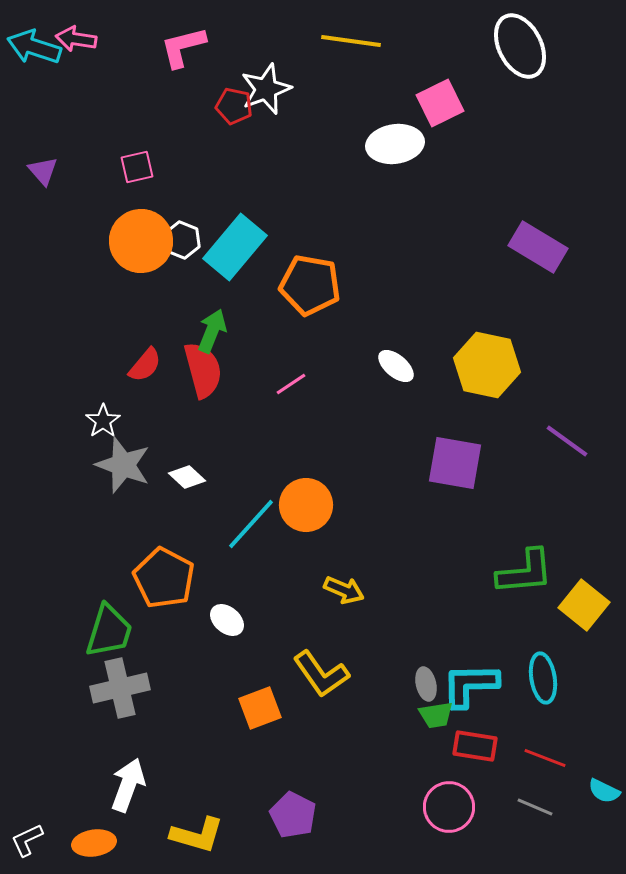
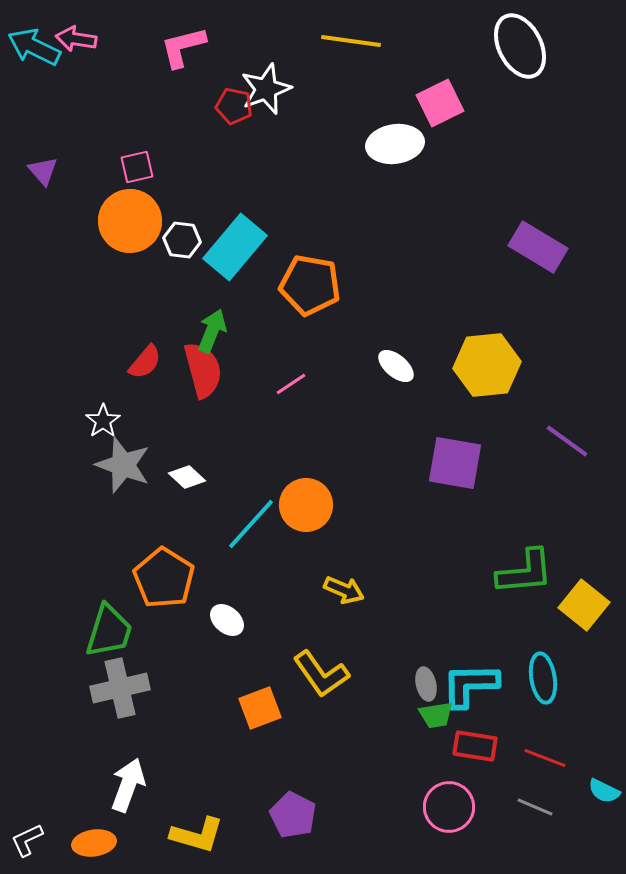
cyan arrow at (34, 47): rotated 8 degrees clockwise
white hexagon at (182, 240): rotated 15 degrees counterclockwise
orange circle at (141, 241): moved 11 px left, 20 px up
red semicircle at (145, 365): moved 3 px up
yellow hexagon at (487, 365): rotated 18 degrees counterclockwise
orange pentagon at (164, 578): rotated 4 degrees clockwise
